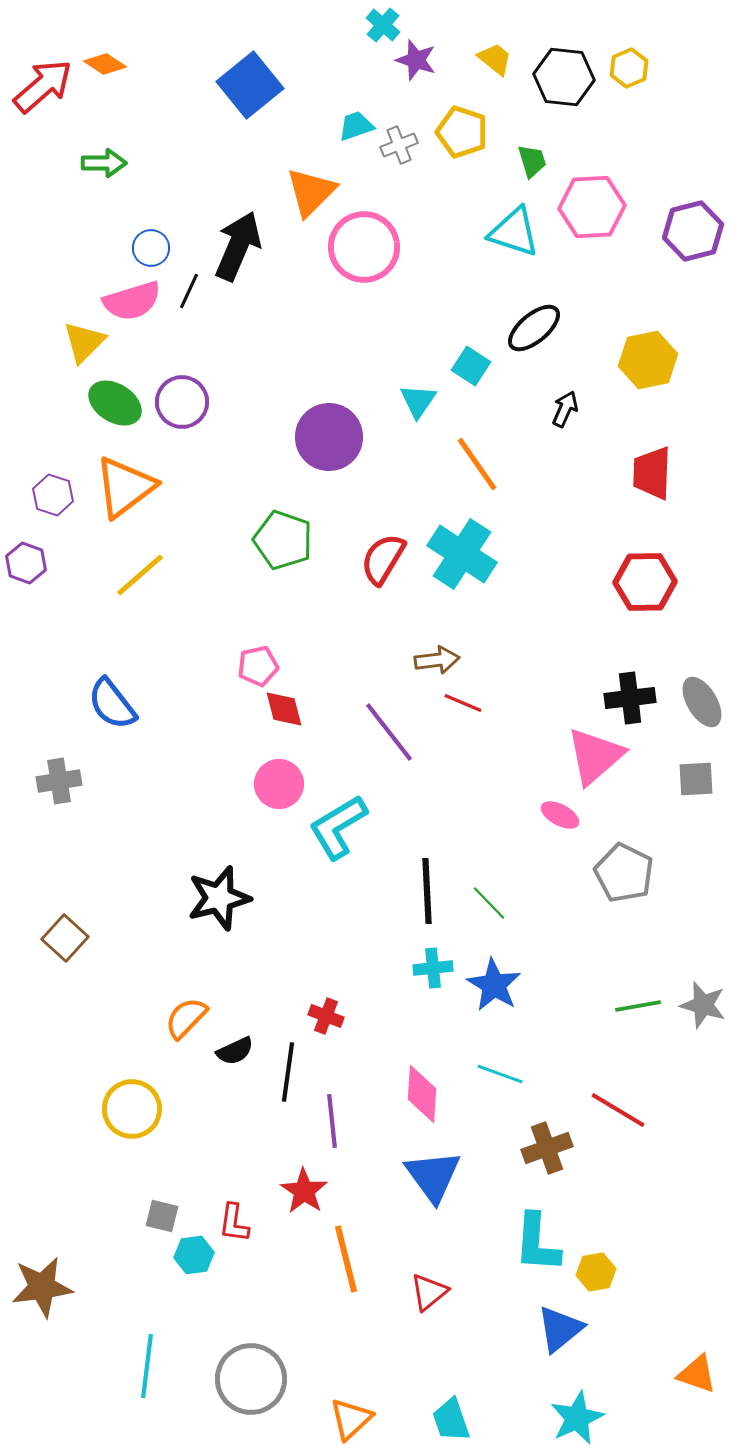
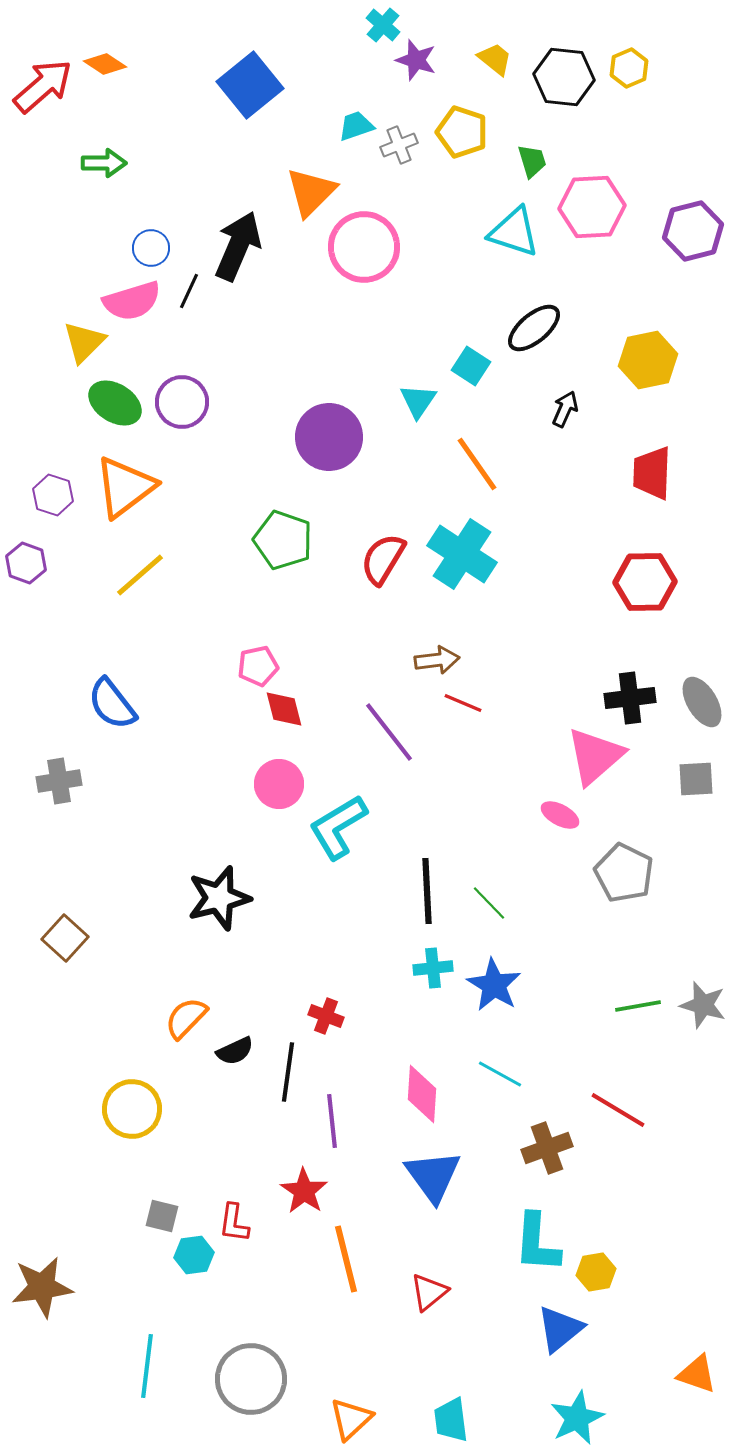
cyan line at (500, 1074): rotated 9 degrees clockwise
cyan trapezoid at (451, 1420): rotated 12 degrees clockwise
